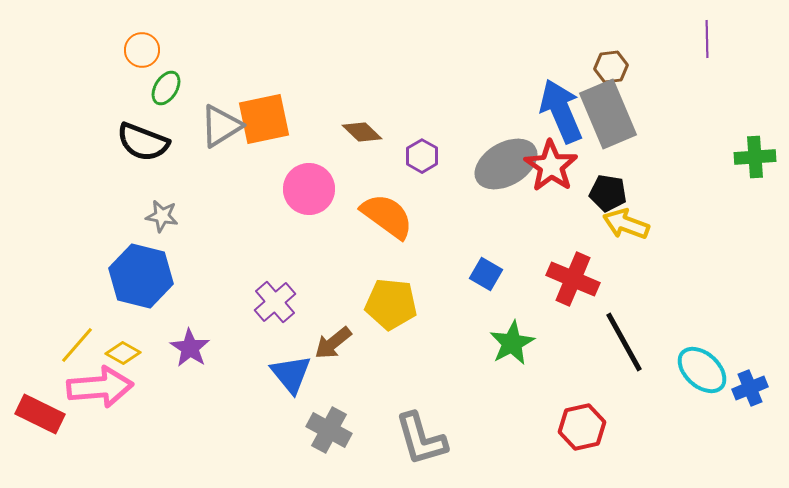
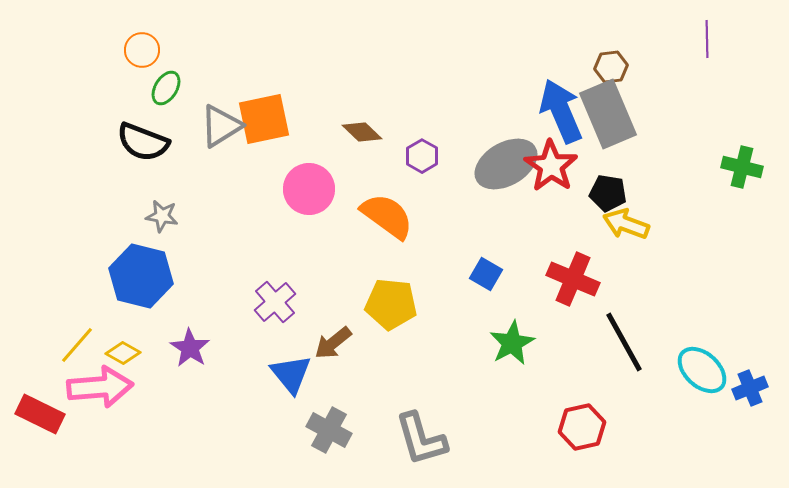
green cross: moved 13 px left, 10 px down; rotated 18 degrees clockwise
